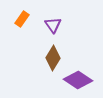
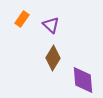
purple triangle: moved 2 px left; rotated 12 degrees counterclockwise
purple diamond: moved 5 px right; rotated 52 degrees clockwise
